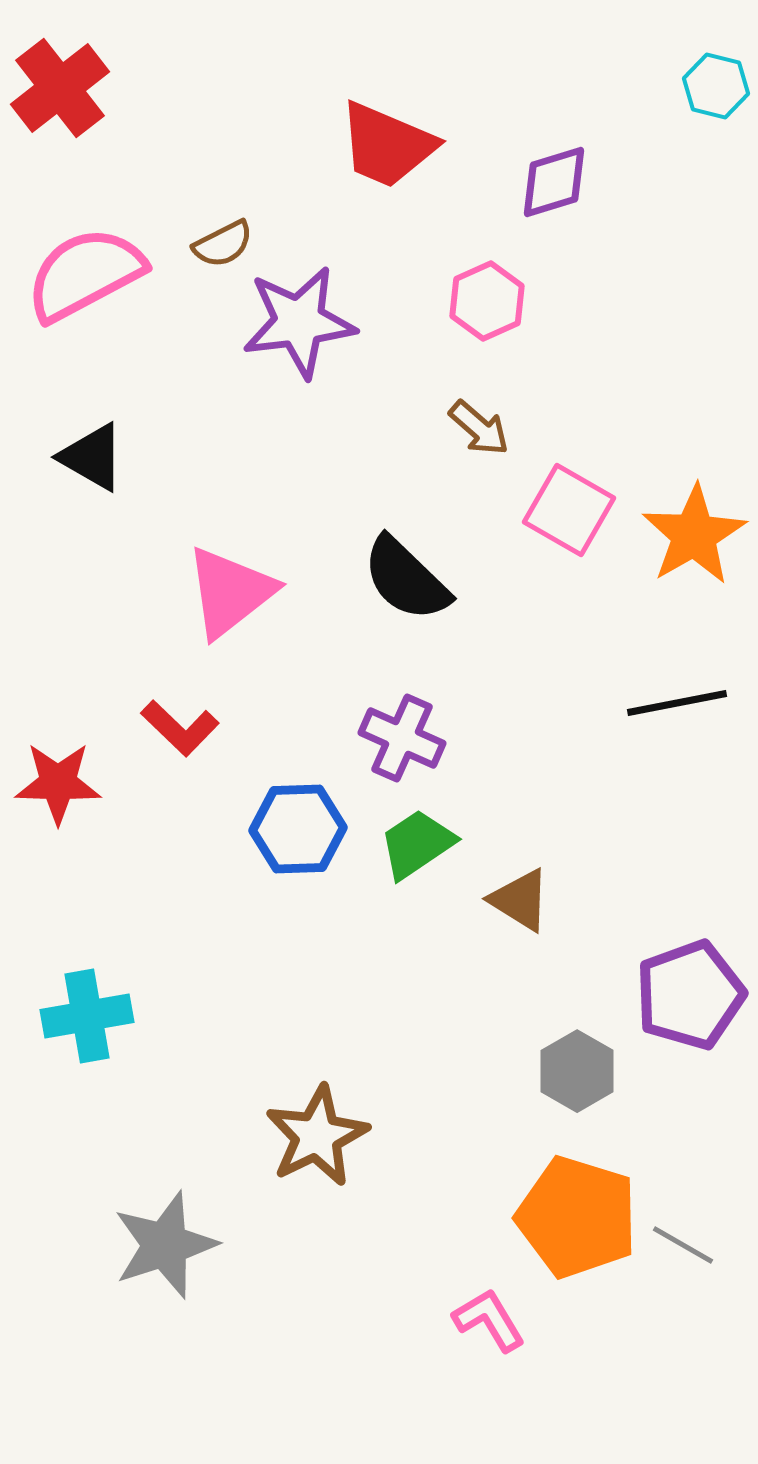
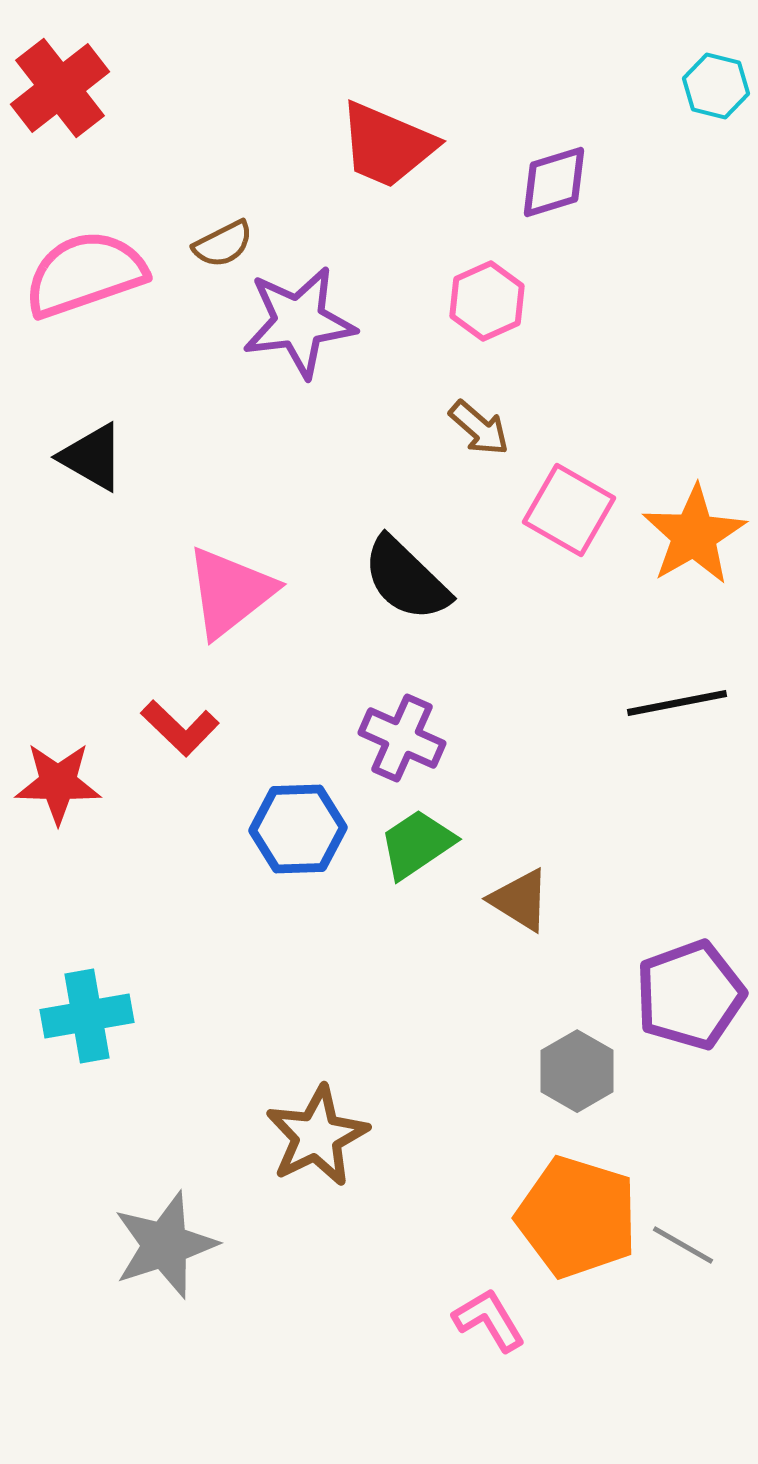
pink semicircle: rotated 9 degrees clockwise
